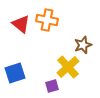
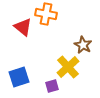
orange cross: moved 1 px left, 6 px up
red triangle: moved 2 px right, 3 px down
brown star: rotated 24 degrees counterclockwise
blue square: moved 4 px right, 4 px down
